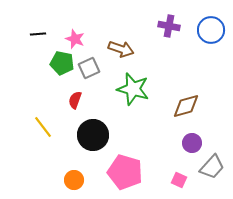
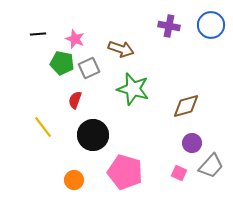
blue circle: moved 5 px up
gray trapezoid: moved 1 px left, 1 px up
pink square: moved 7 px up
